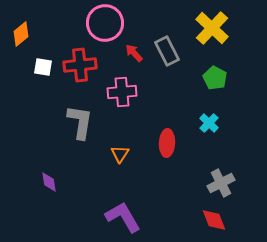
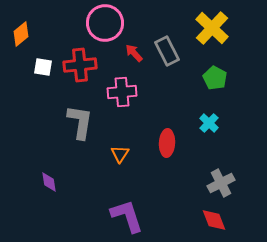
purple L-shape: moved 4 px right, 1 px up; rotated 12 degrees clockwise
